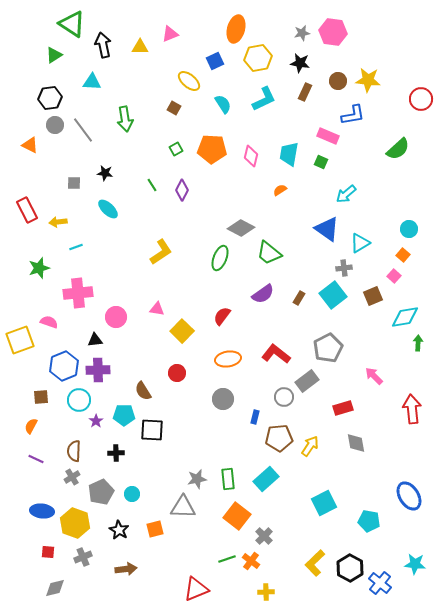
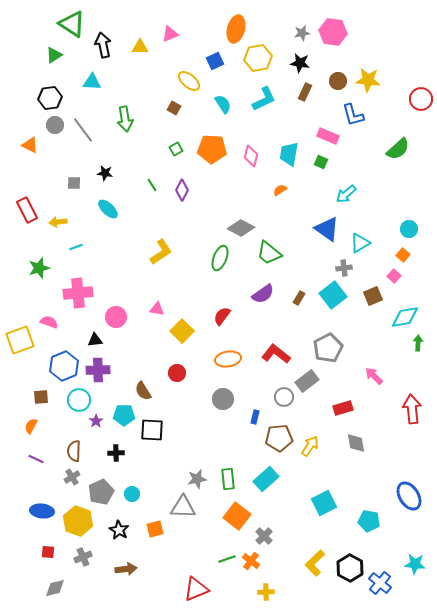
blue L-shape at (353, 115): rotated 85 degrees clockwise
yellow hexagon at (75, 523): moved 3 px right, 2 px up
